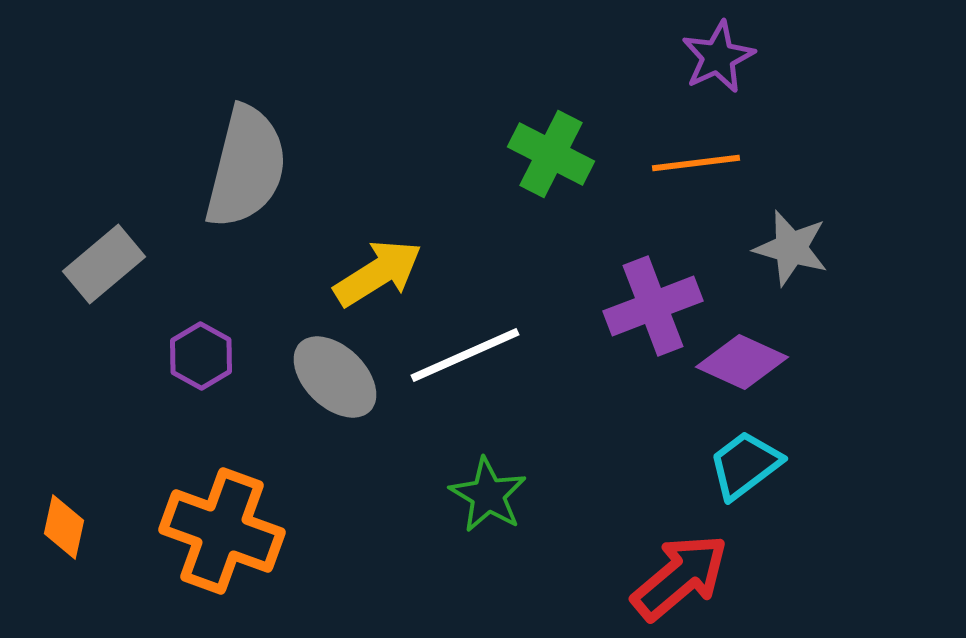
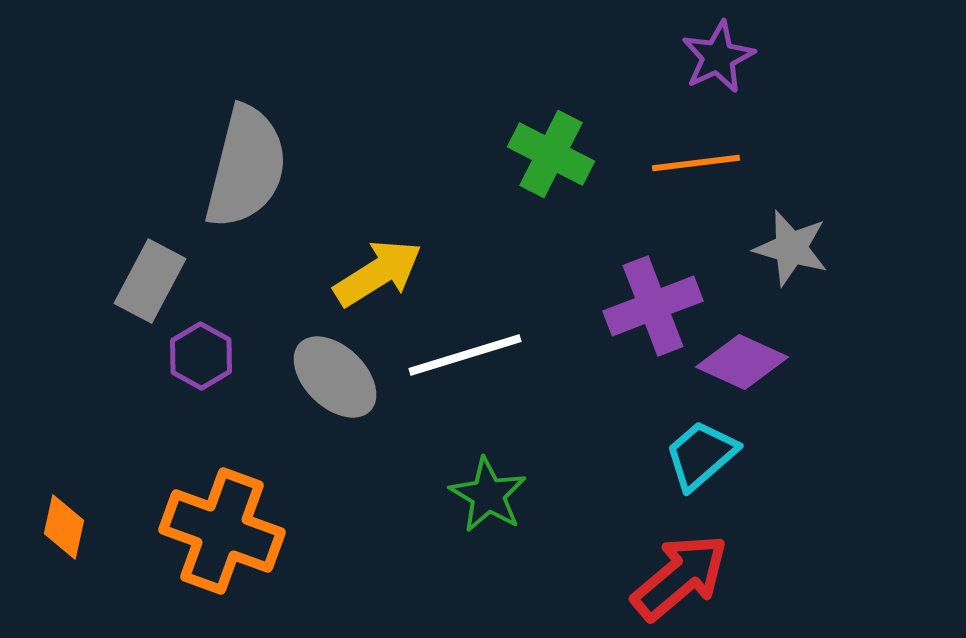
gray rectangle: moved 46 px right, 17 px down; rotated 22 degrees counterclockwise
white line: rotated 7 degrees clockwise
cyan trapezoid: moved 44 px left, 10 px up; rotated 4 degrees counterclockwise
